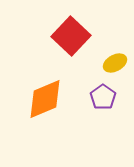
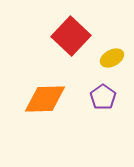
yellow ellipse: moved 3 px left, 5 px up
orange diamond: rotated 21 degrees clockwise
